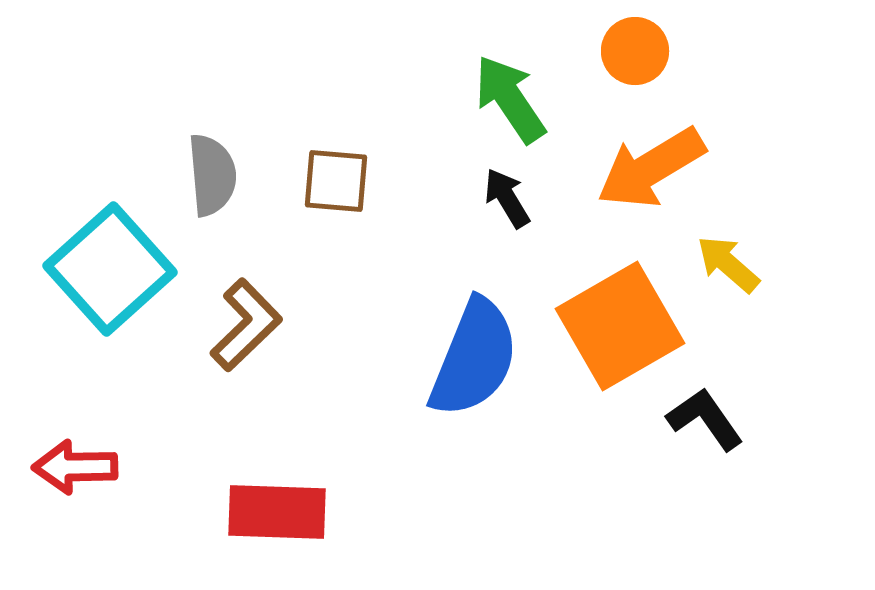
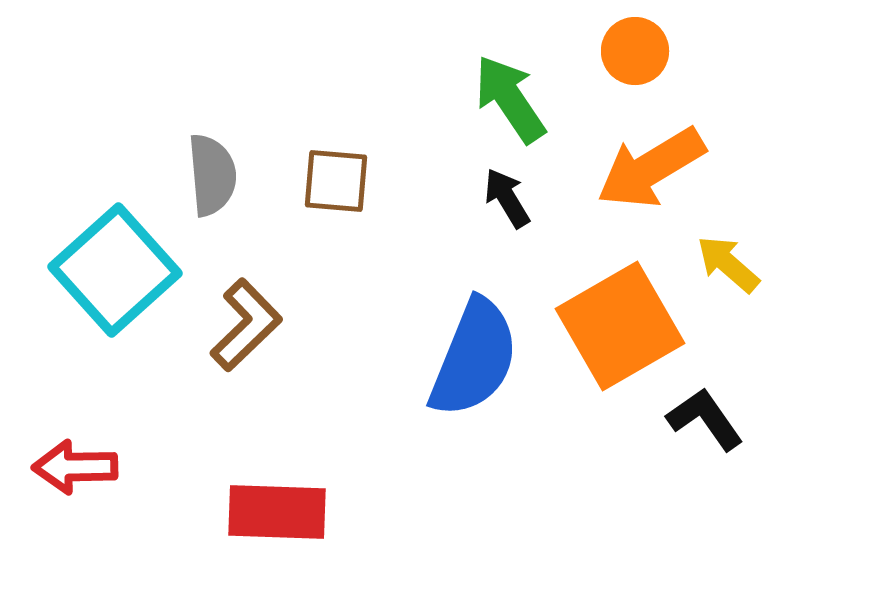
cyan square: moved 5 px right, 1 px down
